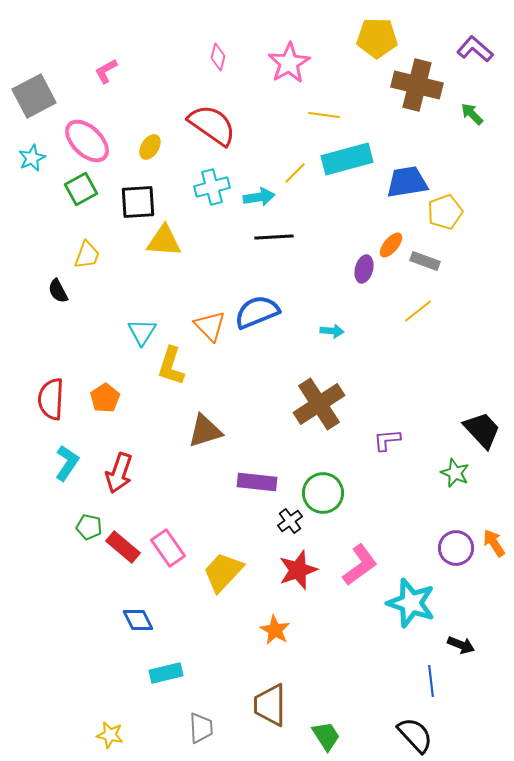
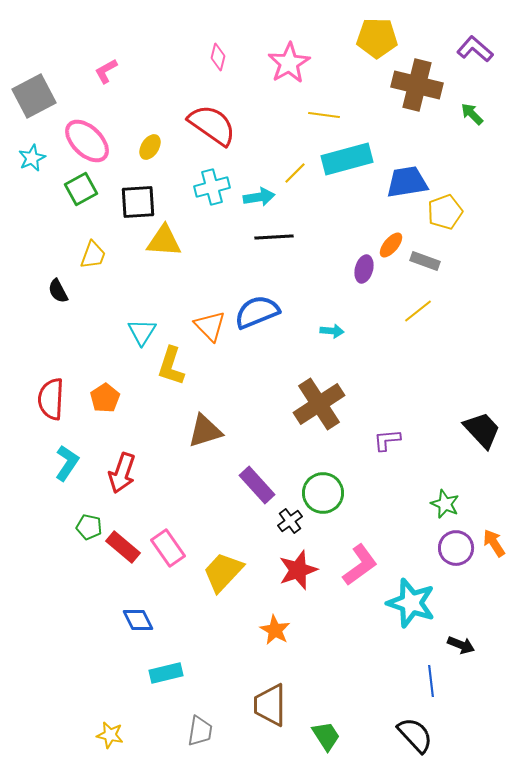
yellow trapezoid at (87, 255): moved 6 px right
red arrow at (119, 473): moved 3 px right
green star at (455, 473): moved 10 px left, 31 px down
purple rectangle at (257, 482): moved 3 px down; rotated 42 degrees clockwise
gray trapezoid at (201, 728): moved 1 px left, 3 px down; rotated 12 degrees clockwise
